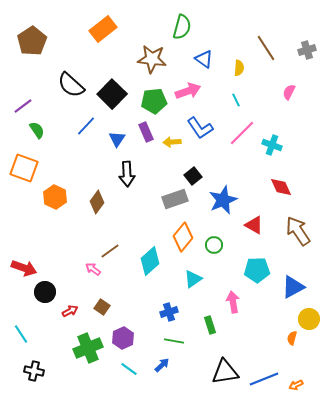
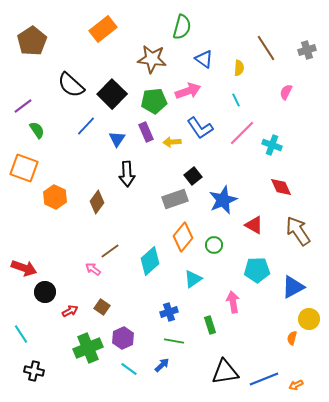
pink semicircle at (289, 92): moved 3 px left
